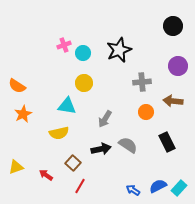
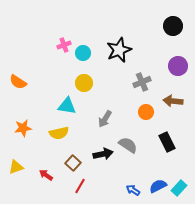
gray cross: rotated 18 degrees counterclockwise
orange semicircle: moved 1 px right, 4 px up
orange star: moved 14 px down; rotated 18 degrees clockwise
black arrow: moved 2 px right, 5 px down
